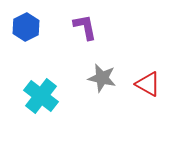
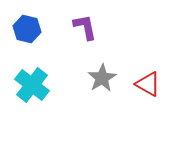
blue hexagon: moved 1 px right, 2 px down; rotated 20 degrees counterclockwise
gray star: rotated 28 degrees clockwise
cyan cross: moved 9 px left, 11 px up
